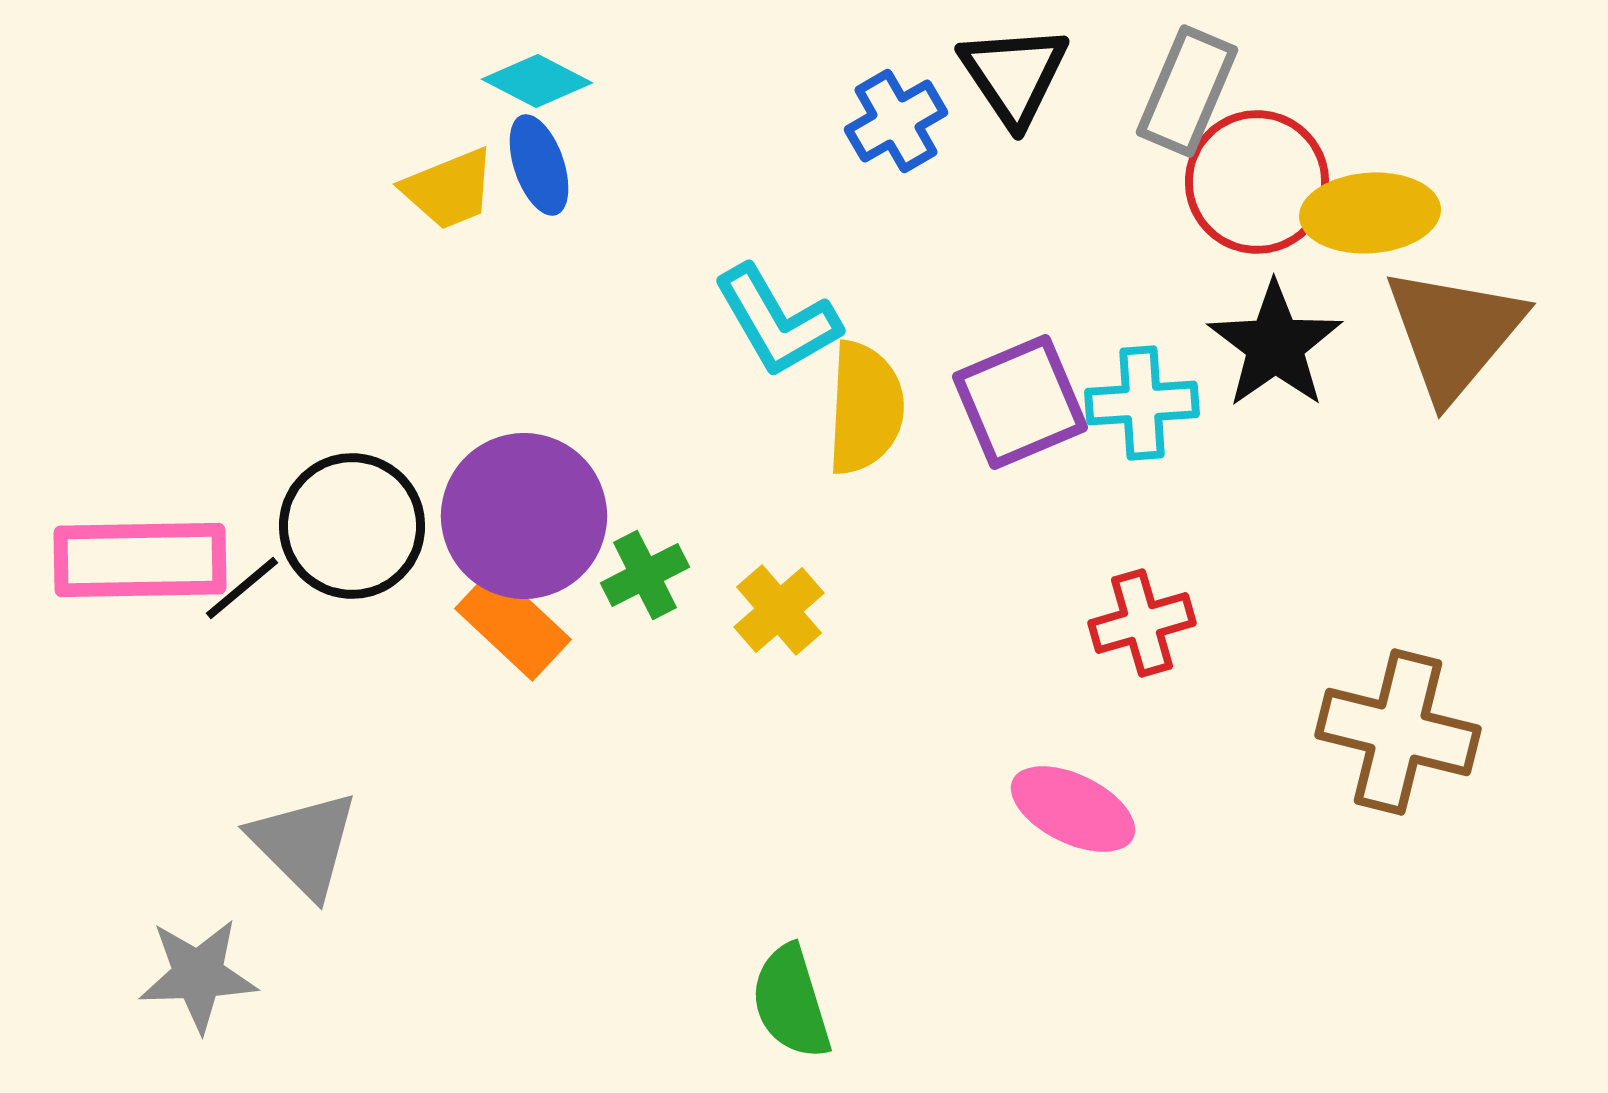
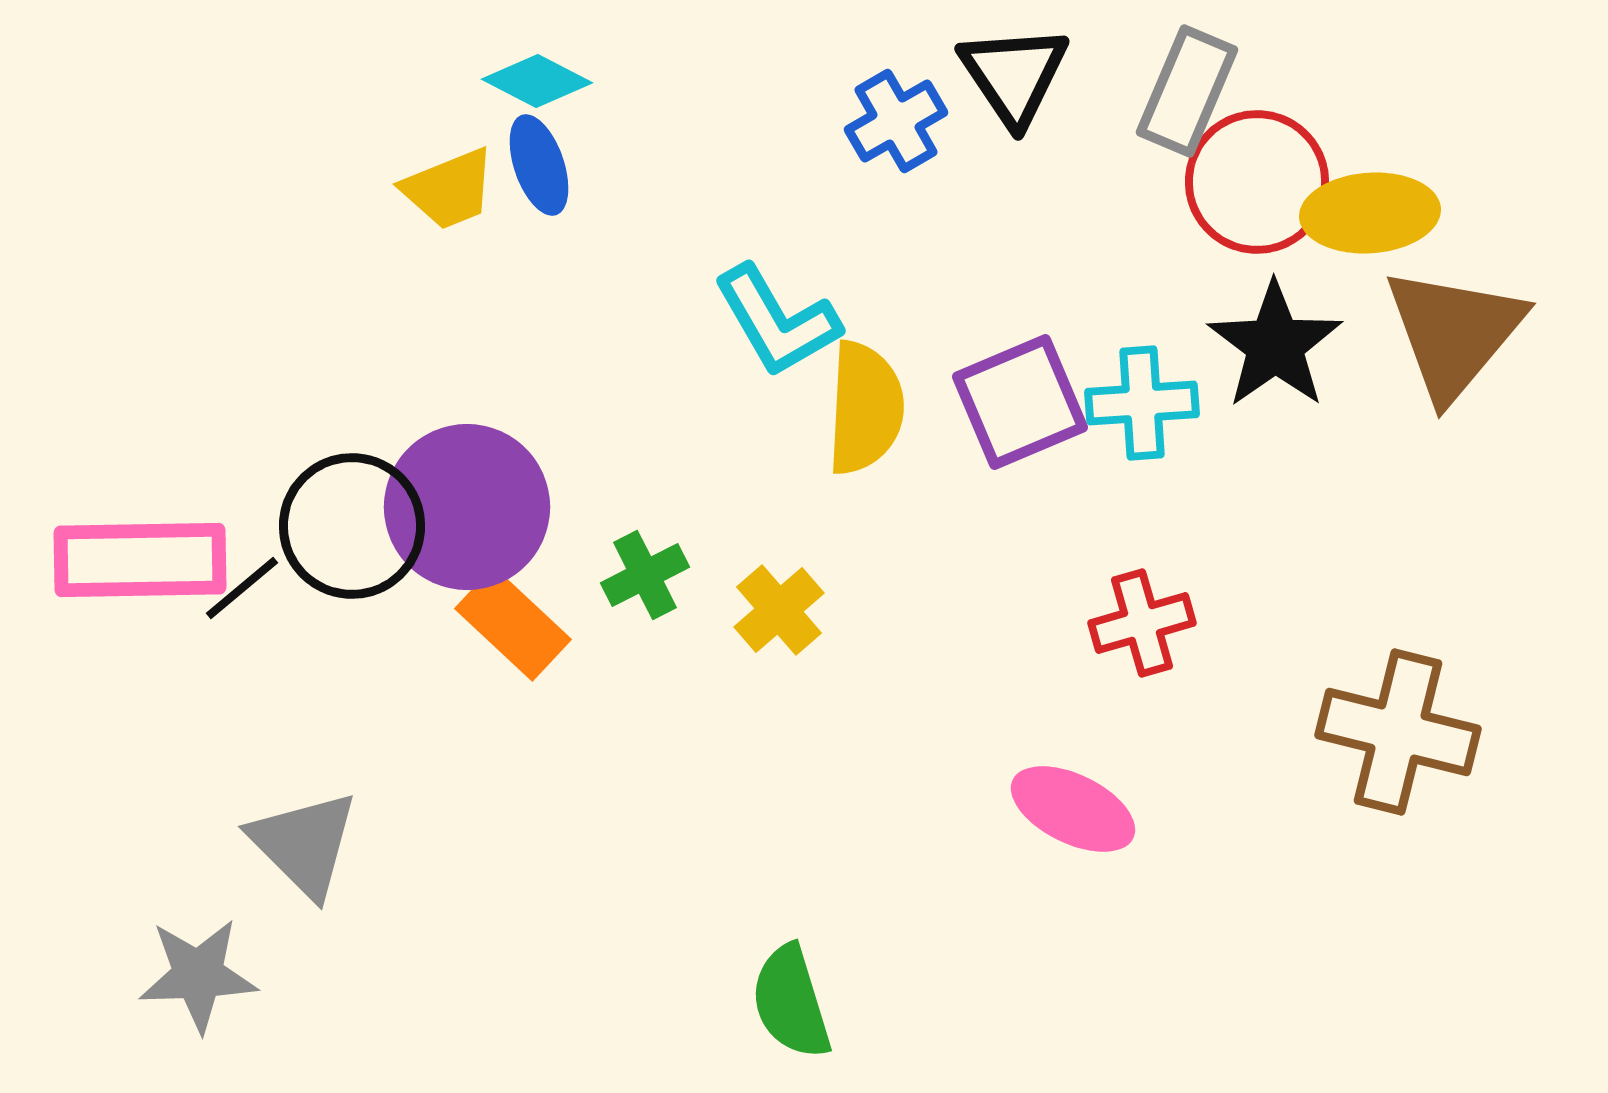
purple circle: moved 57 px left, 9 px up
